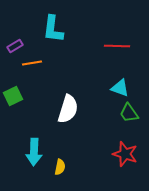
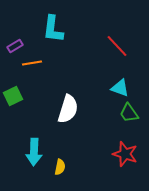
red line: rotated 45 degrees clockwise
